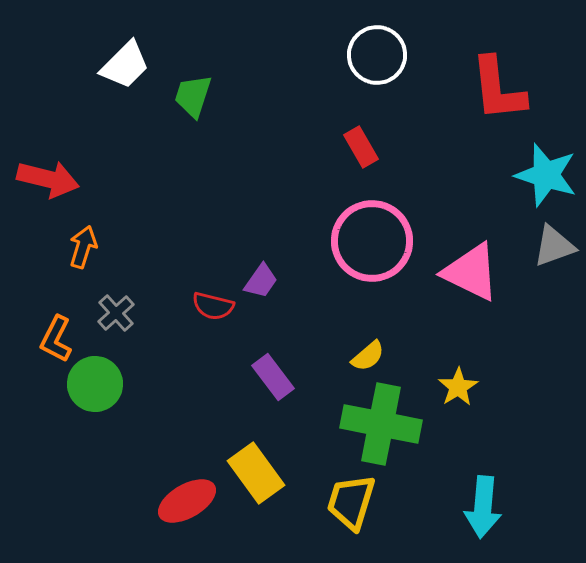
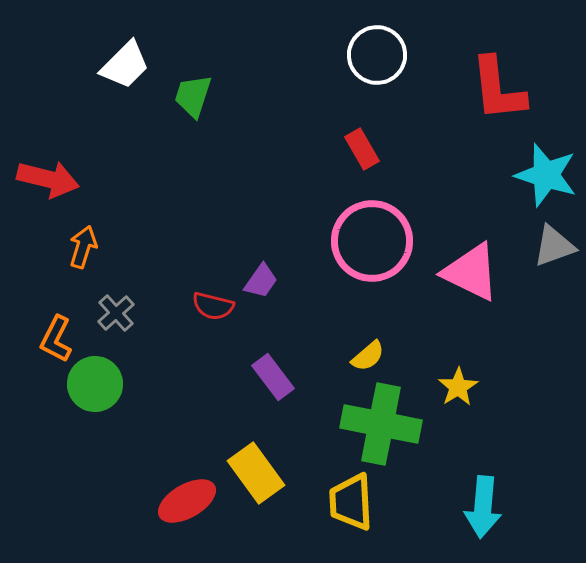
red rectangle: moved 1 px right, 2 px down
yellow trapezoid: rotated 20 degrees counterclockwise
